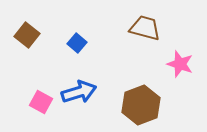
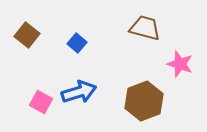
brown hexagon: moved 3 px right, 4 px up
